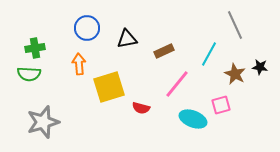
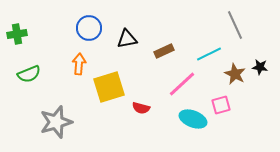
blue circle: moved 2 px right
green cross: moved 18 px left, 14 px up
cyan line: rotated 35 degrees clockwise
orange arrow: rotated 10 degrees clockwise
green semicircle: rotated 25 degrees counterclockwise
pink line: moved 5 px right; rotated 8 degrees clockwise
gray star: moved 13 px right
